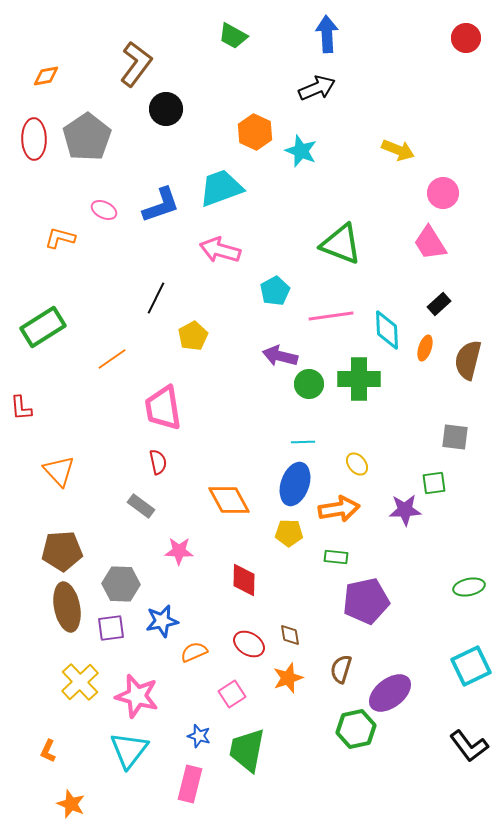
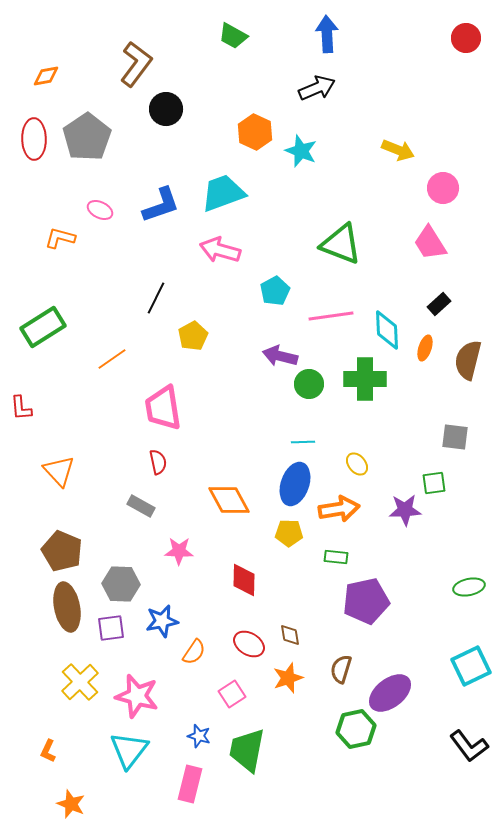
cyan trapezoid at (221, 188): moved 2 px right, 5 px down
pink circle at (443, 193): moved 5 px up
pink ellipse at (104, 210): moved 4 px left
green cross at (359, 379): moved 6 px right
gray rectangle at (141, 506): rotated 8 degrees counterclockwise
brown pentagon at (62, 551): rotated 27 degrees clockwise
orange semicircle at (194, 652): rotated 148 degrees clockwise
